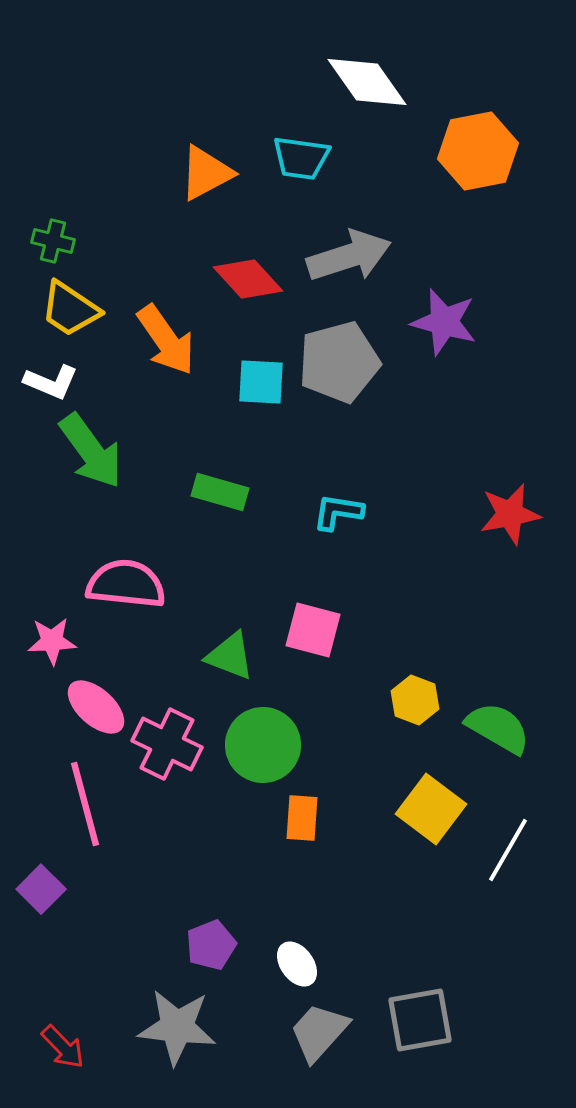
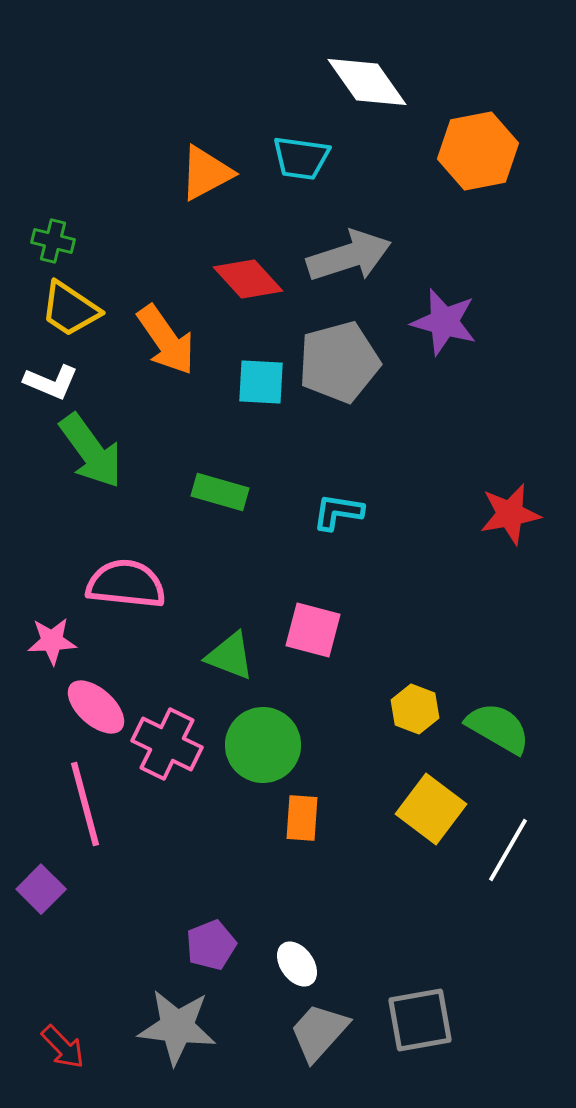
yellow hexagon: moved 9 px down
